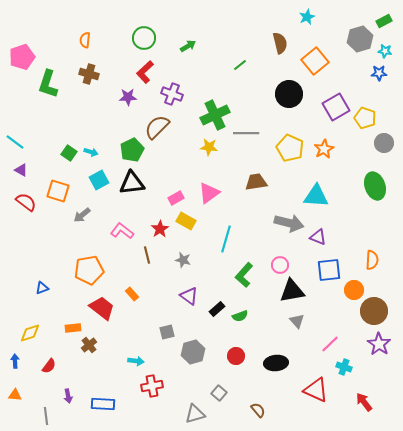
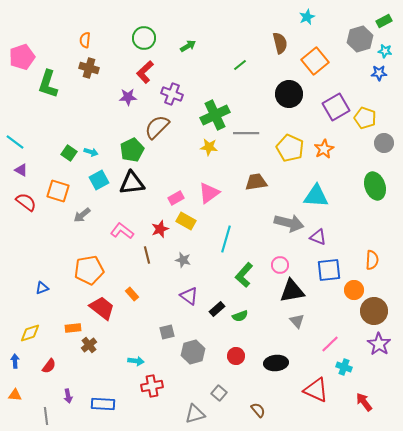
brown cross at (89, 74): moved 6 px up
red star at (160, 229): rotated 12 degrees clockwise
